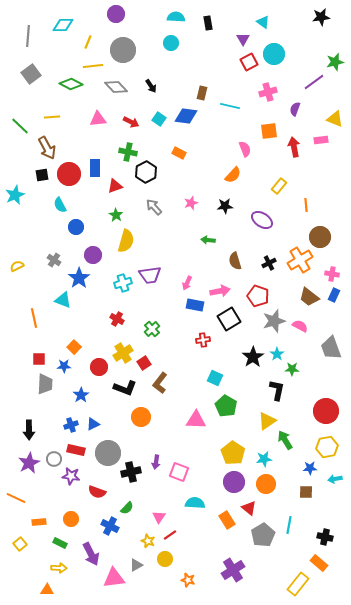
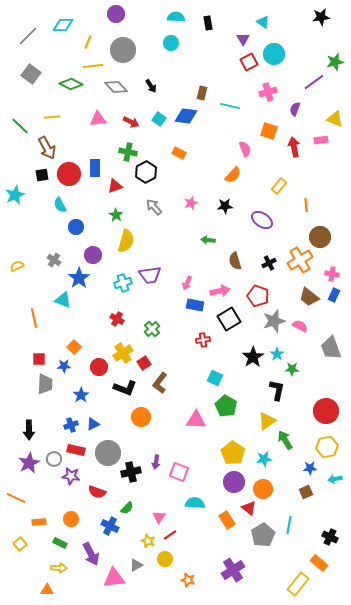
gray line at (28, 36): rotated 40 degrees clockwise
gray square at (31, 74): rotated 18 degrees counterclockwise
orange square at (269, 131): rotated 24 degrees clockwise
orange circle at (266, 484): moved 3 px left, 5 px down
brown square at (306, 492): rotated 24 degrees counterclockwise
black cross at (325, 537): moved 5 px right; rotated 14 degrees clockwise
